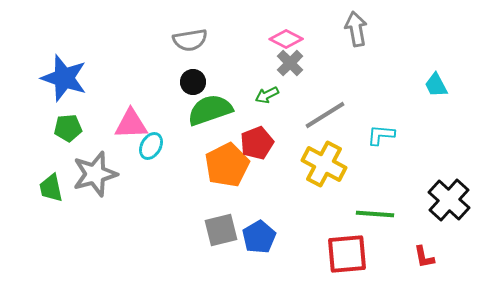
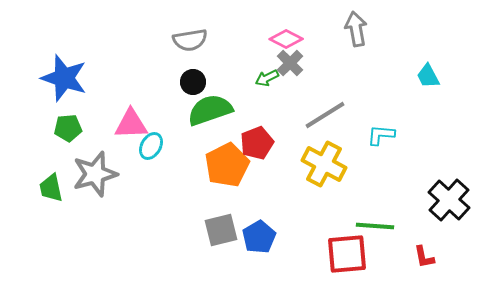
cyan trapezoid: moved 8 px left, 9 px up
green arrow: moved 17 px up
green line: moved 12 px down
